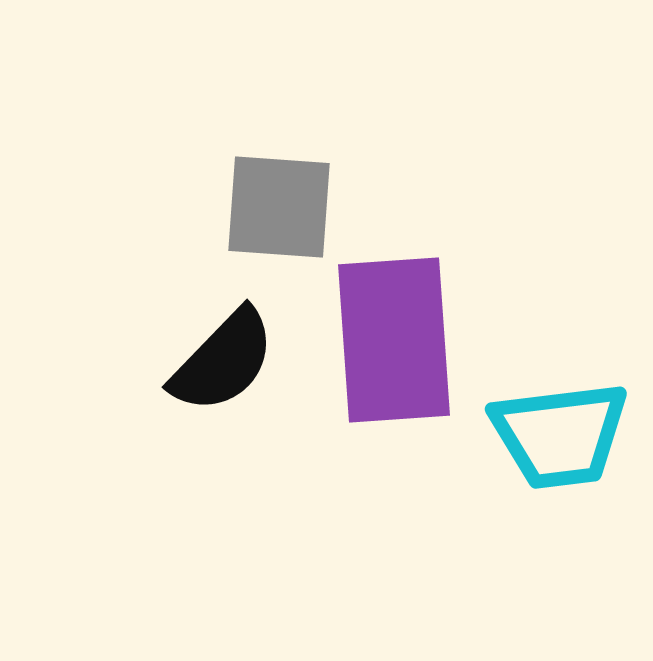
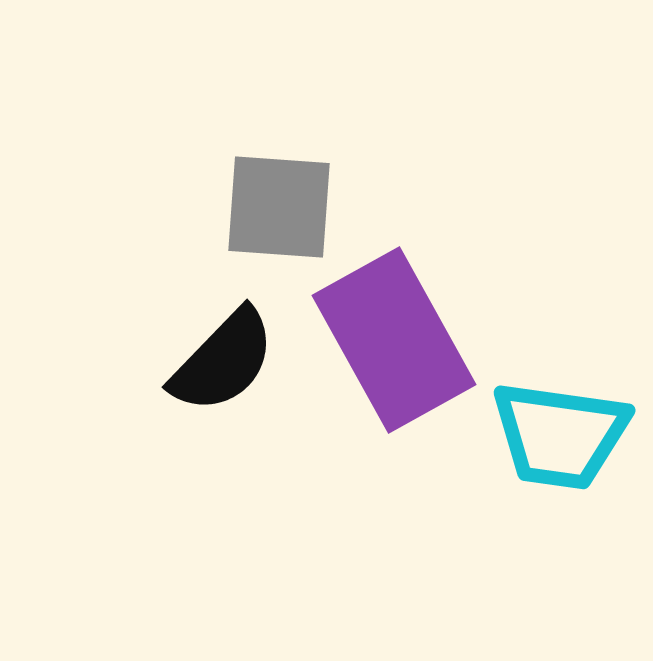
purple rectangle: rotated 25 degrees counterclockwise
cyan trapezoid: rotated 15 degrees clockwise
